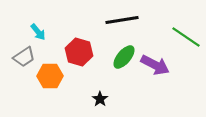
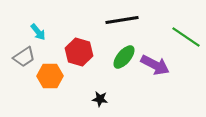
black star: rotated 28 degrees counterclockwise
